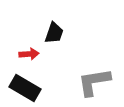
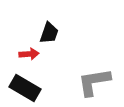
black trapezoid: moved 5 px left
